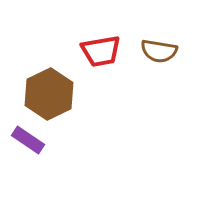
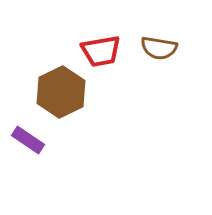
brown semicircle: moved 3 px up
brown hexagon: moved 12 px right, 2 px up
